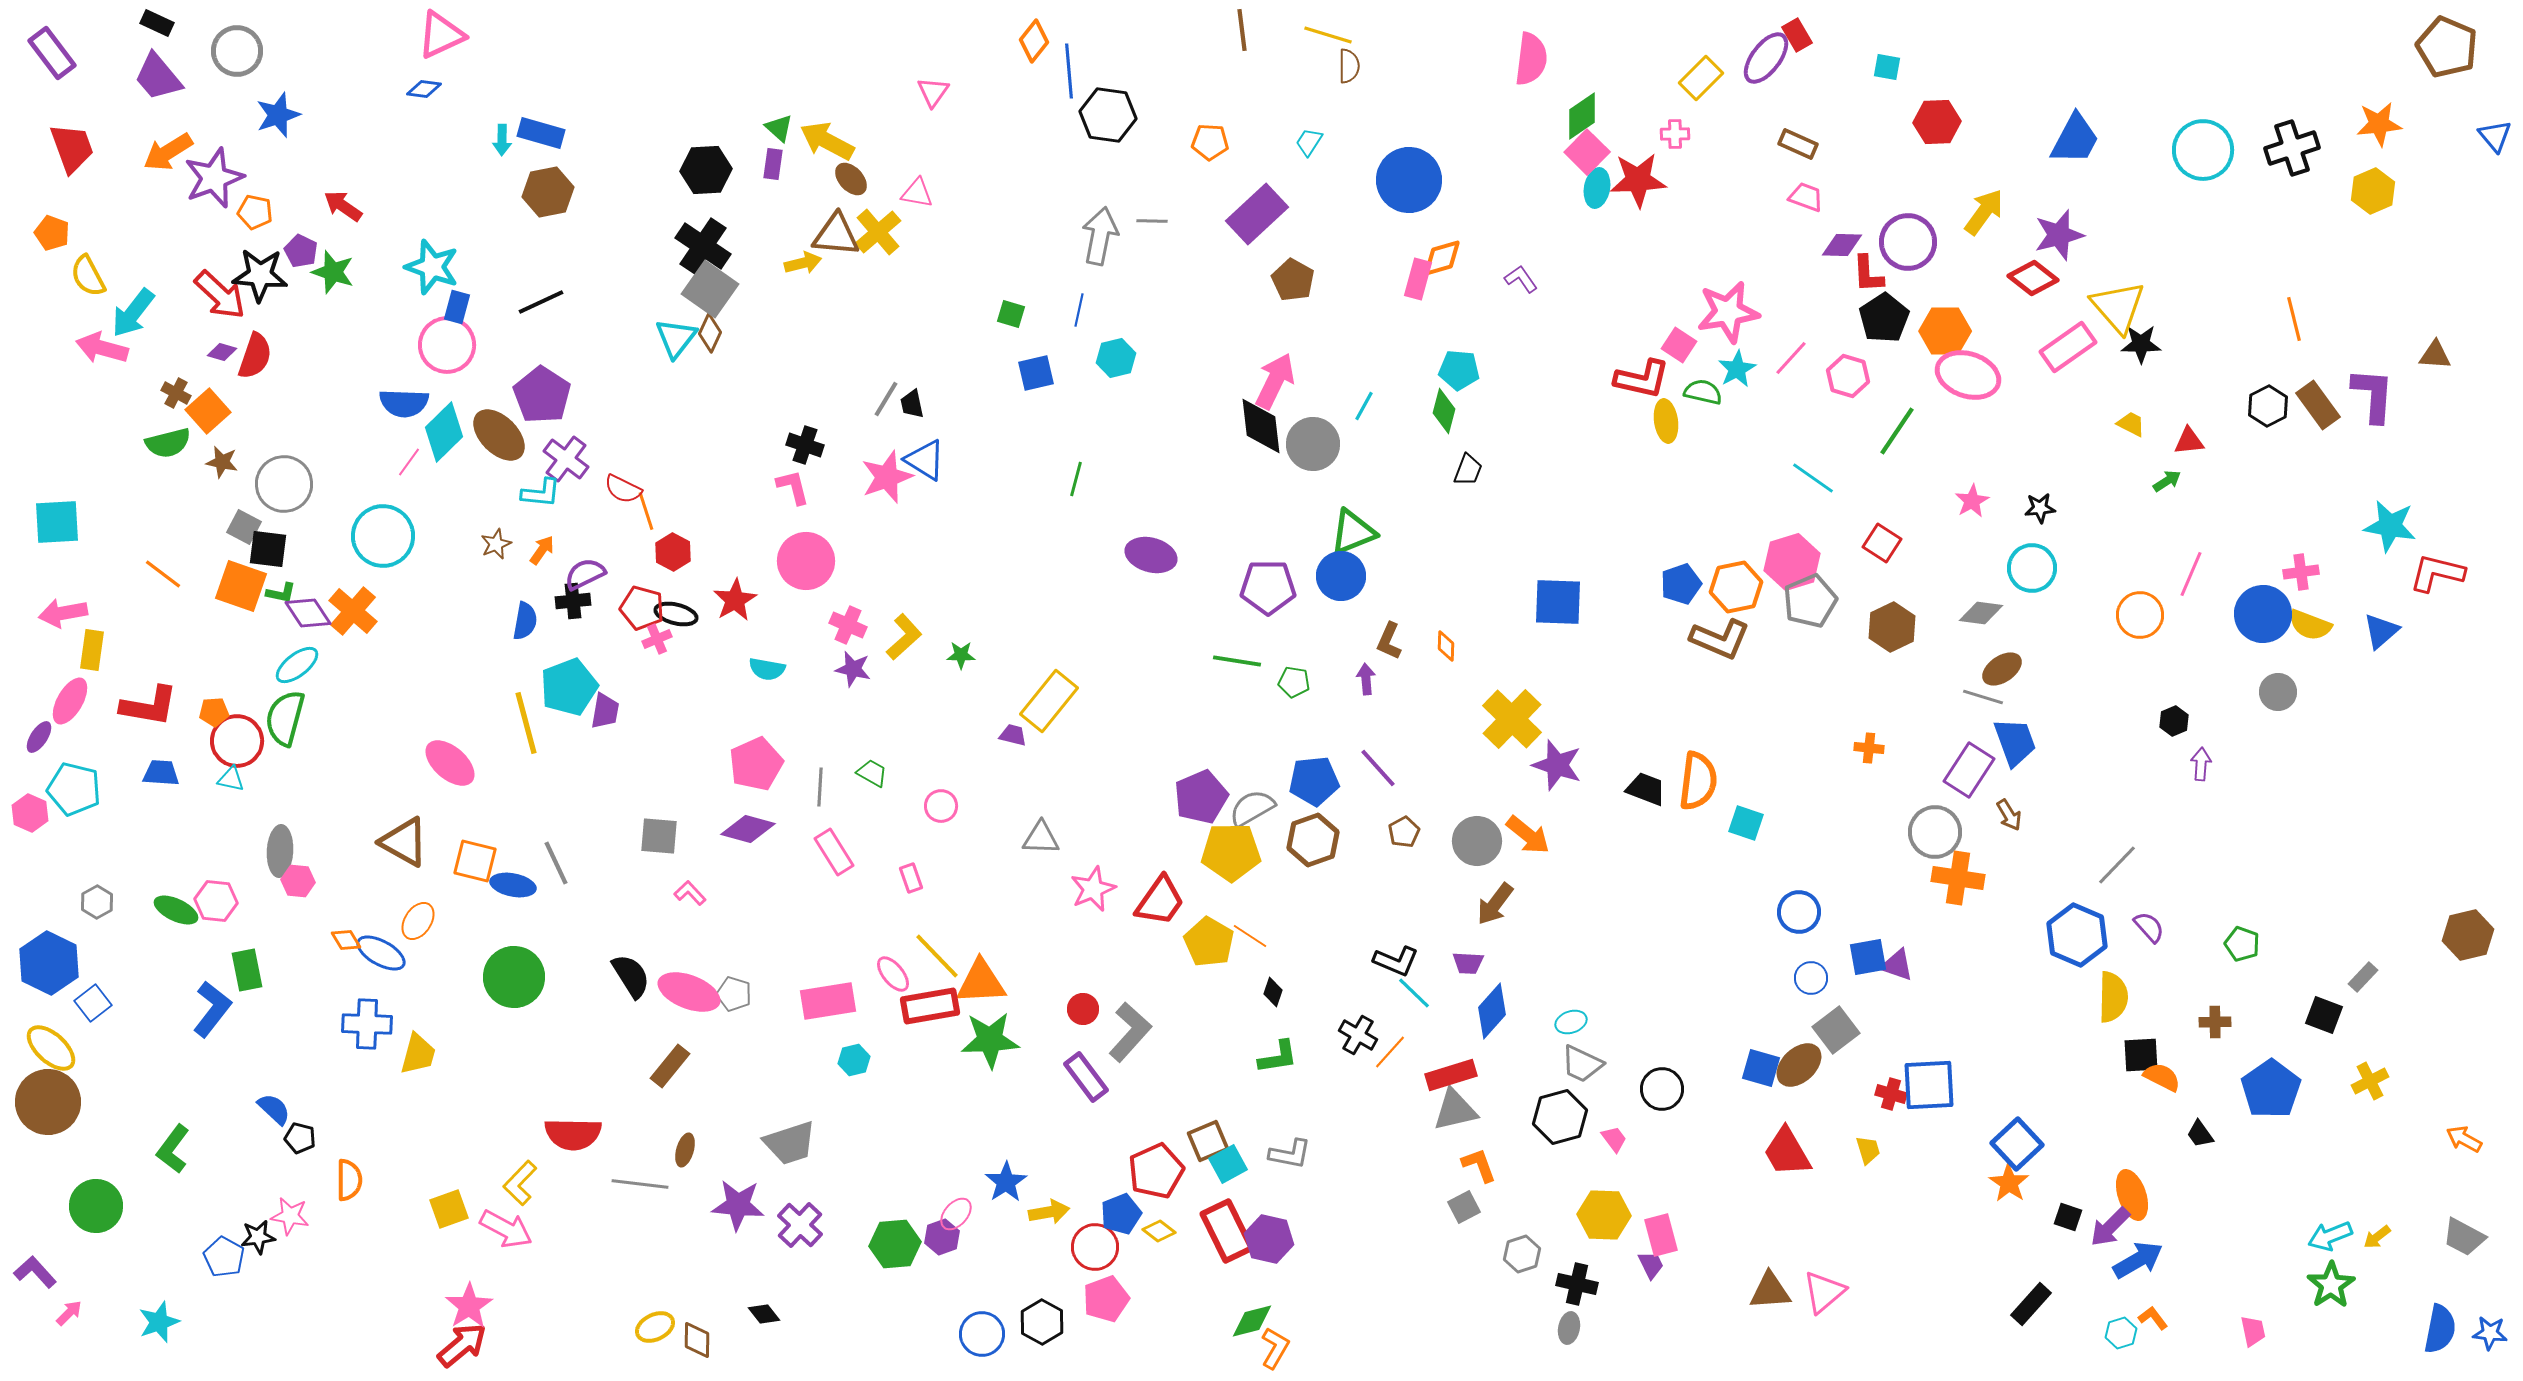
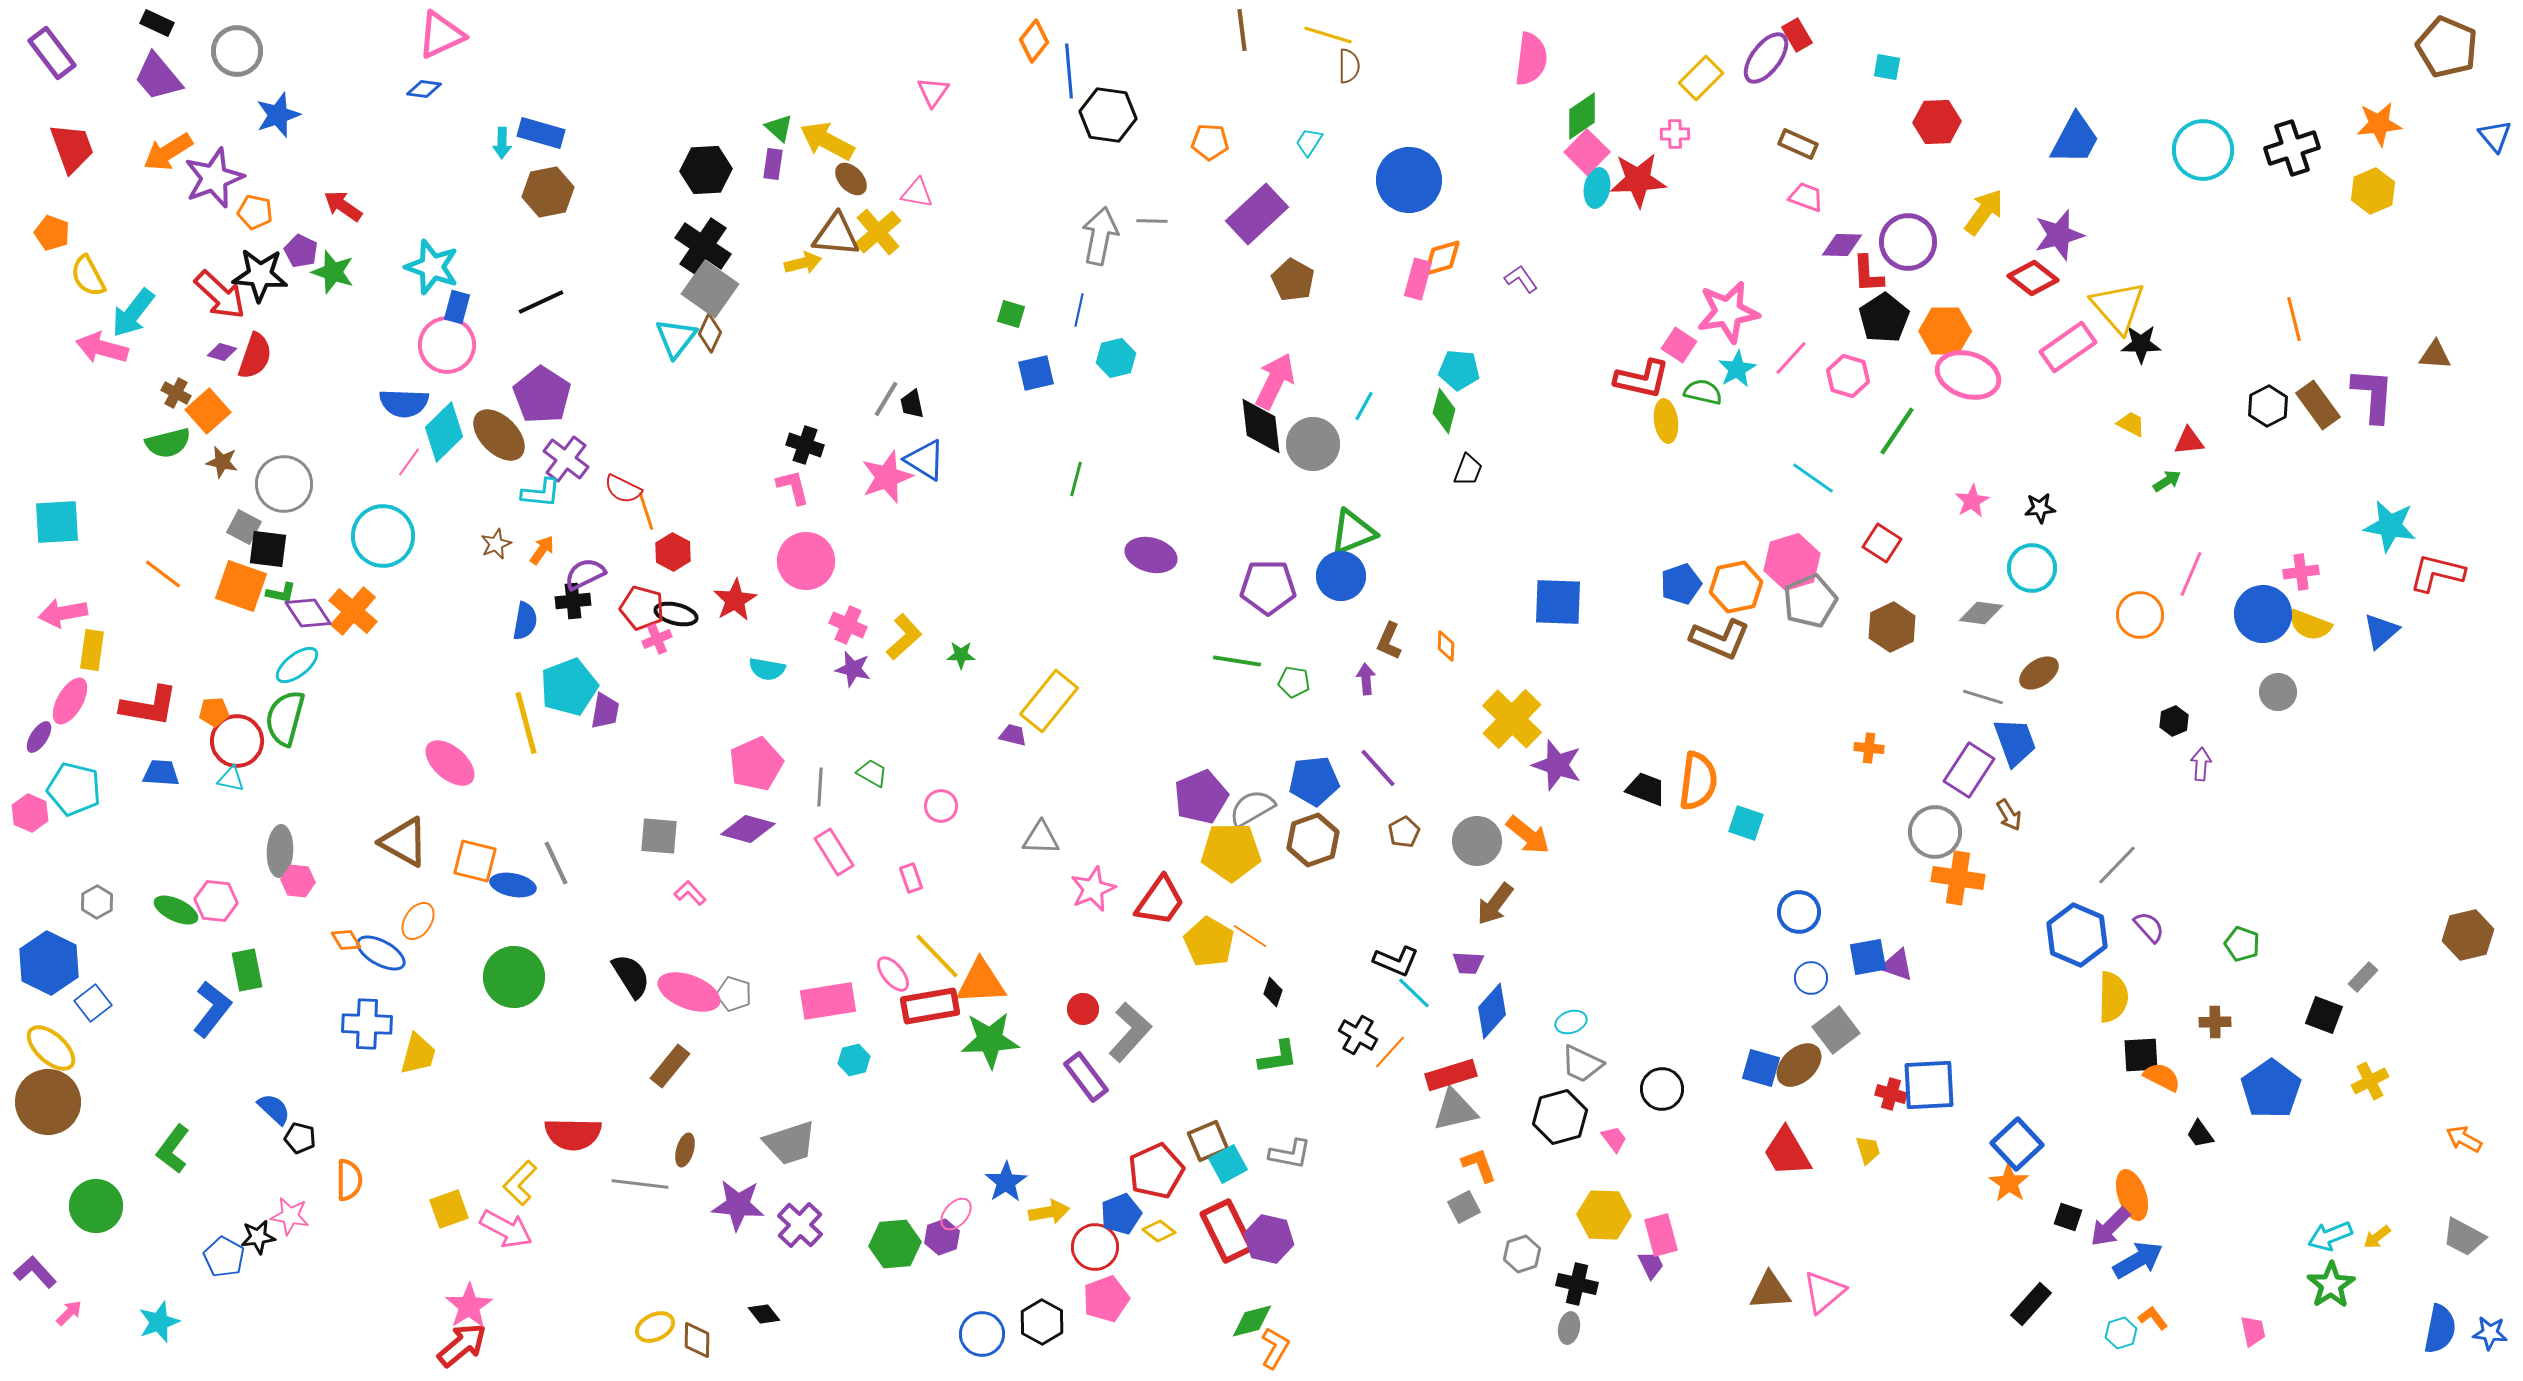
cyan arrow at (502, 140): moved 3 px down
brown ellipse at (2002, 669): moved 37 px right, 4 px down
